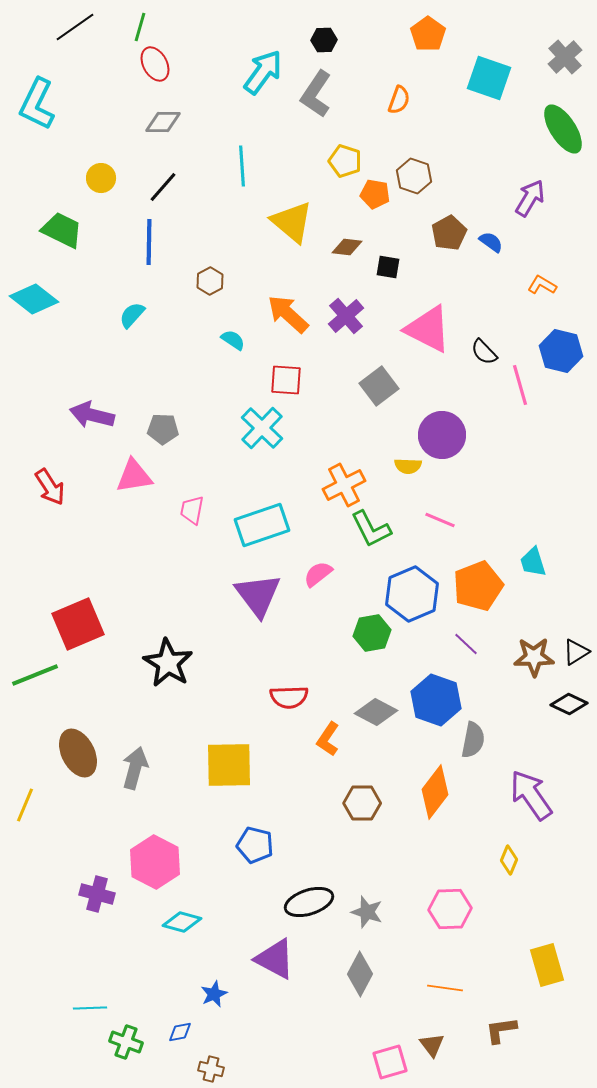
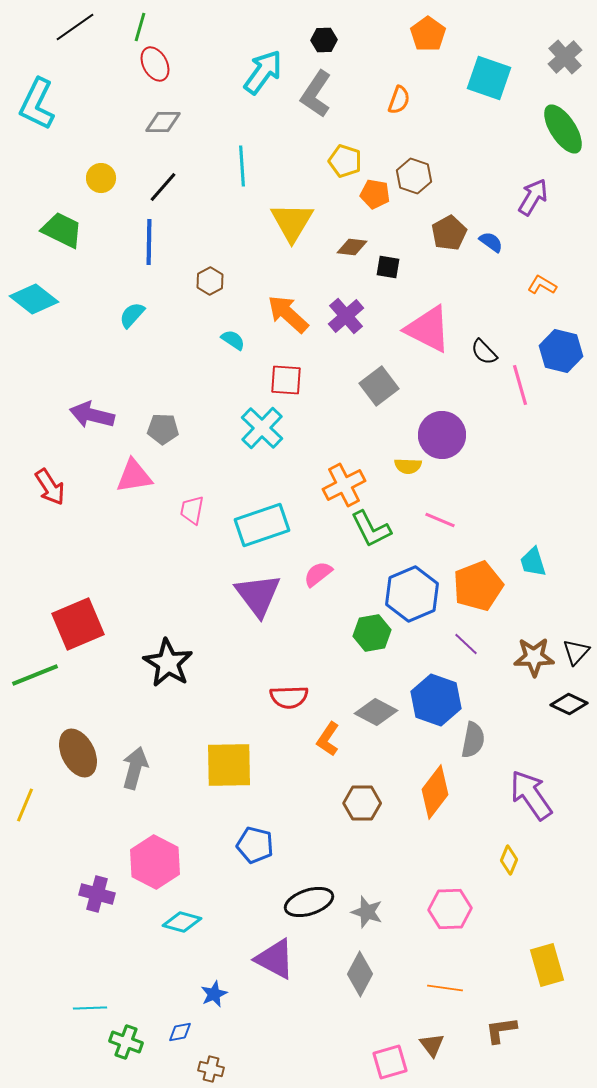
purple arrow at (530, 198): moved 3 px right, 1 px up
yellow triangle at (292, 222): rotated 21 degrees clockwise
brown diamond at (347, 247): moved 5 px right
black triangle at (576, 652): rotated 16 degrees counterclockwise
